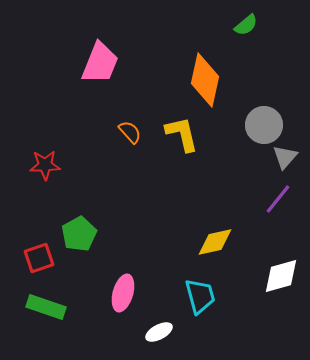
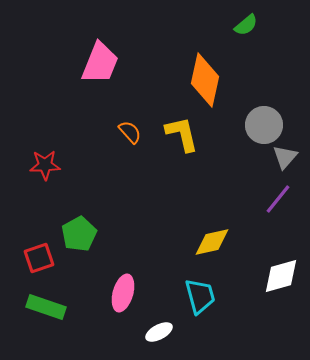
yellow diamond: moved 3 px left
